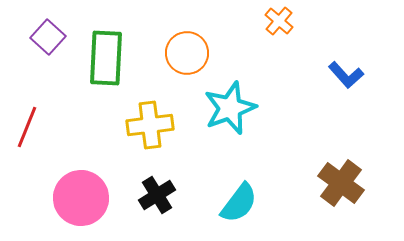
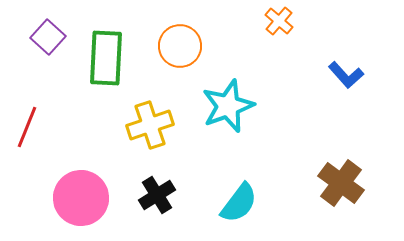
orange circle: moved 7 px left, 7 px up
cyan star: moved 2 px left, 2 px up
yellow cross: rotated 12 degrees counterclockwise
